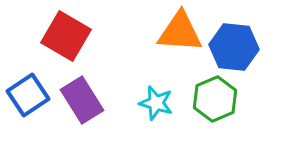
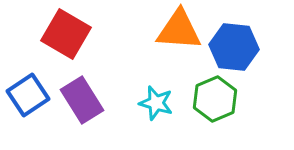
orange triangle: moved 1 px left, 2 px up
red square: moved 2 px up
